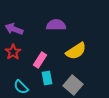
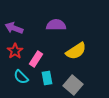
purple arrow: moved 1 px up
red star: moved 2 px right, 1 px up
pink rectangle: moved 4 px left, 1 px up
cyan semicircle: moved 10 px up
